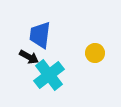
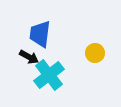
blue trapezoid: moved 1 px up
